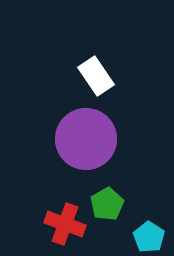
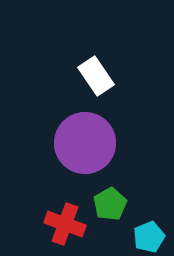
purple circle: moved 1 px left, 4 px down
green pentagon: moved 3 px right
cyan pentagon: rotated 16 degrees clockwise
